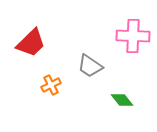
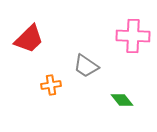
red trapezoid: moved 2 px left, 4 px up
gray trapezoid: moved 4 px left
orange cross: rotated 18 degrees clockwise
